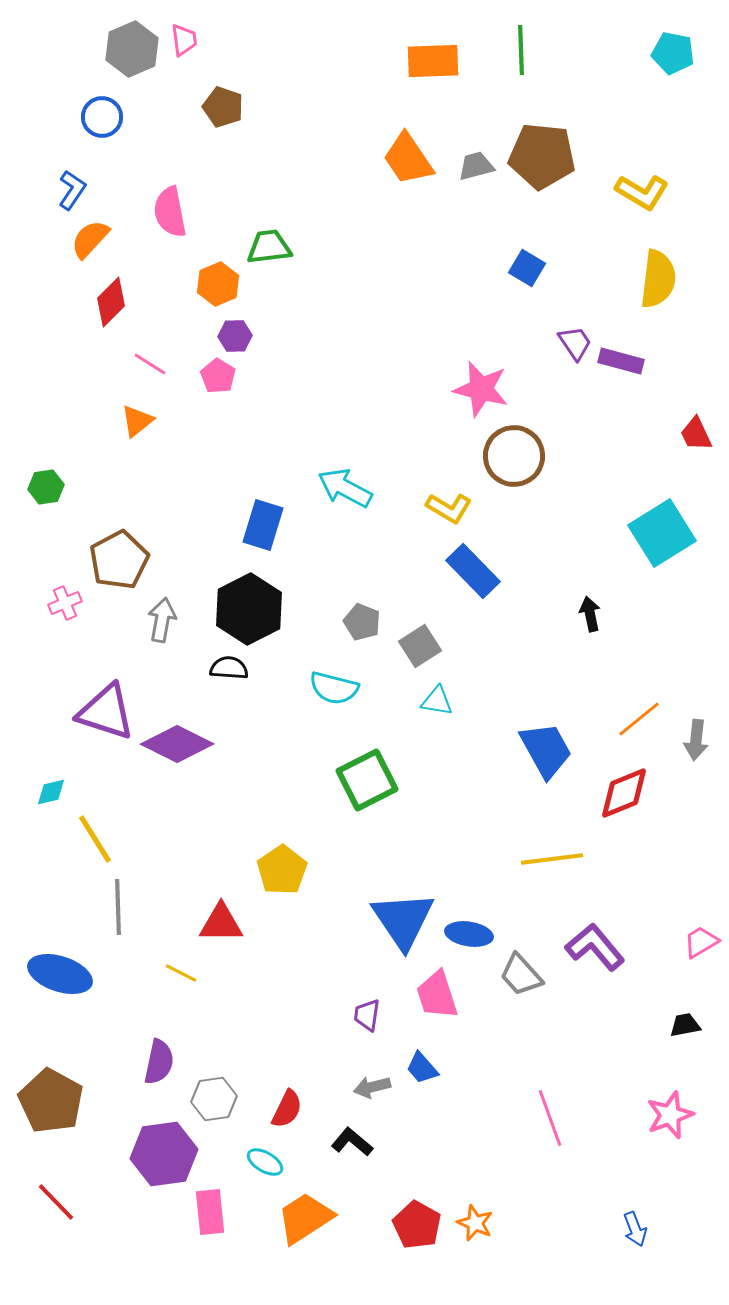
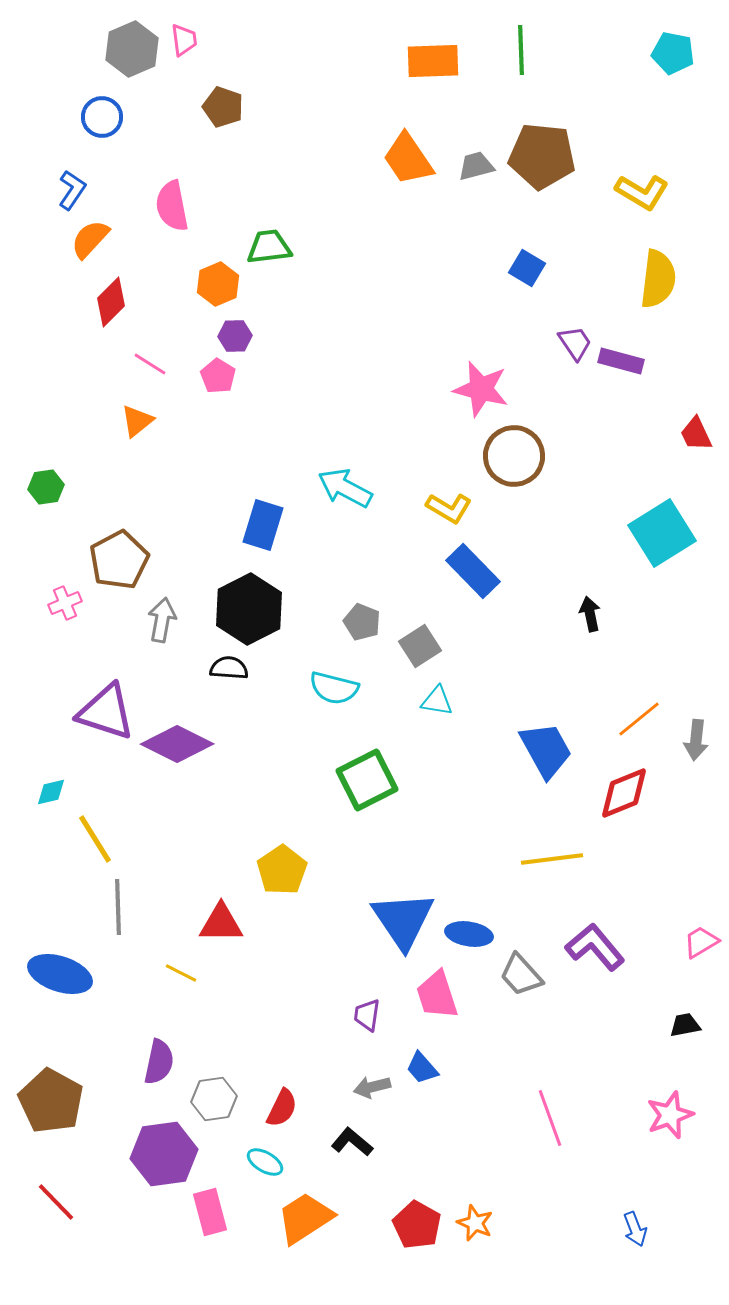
pink semicircle at (170, 212): moved 2 px right, 6 px up
red semicircle at (287, 1109): moved 5 px left, 1 px up
pink rectangle at (210, 1212): rotated 9 degrees counterclockwise
